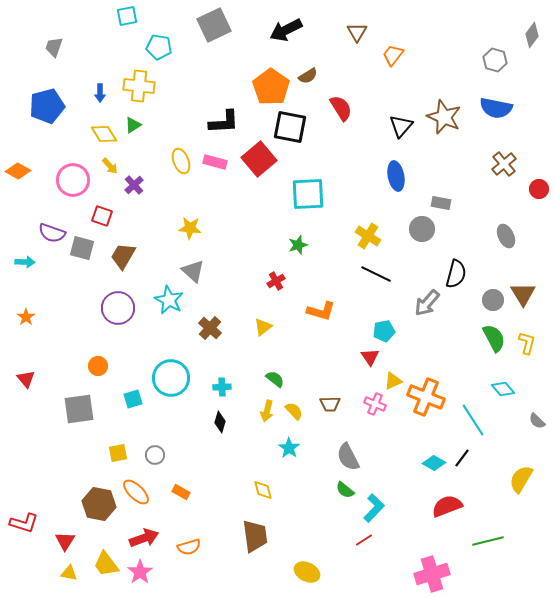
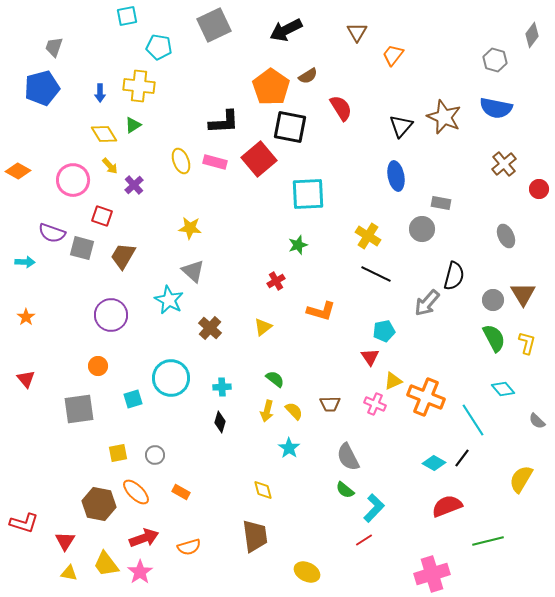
blue pentagon at (47, 106): moved 5 px left, 18 px up
black semicircle at (456, 274): moved 2 px left, 2 px down
purple circle at (118, 308): moved 7 px left, 7 px down
